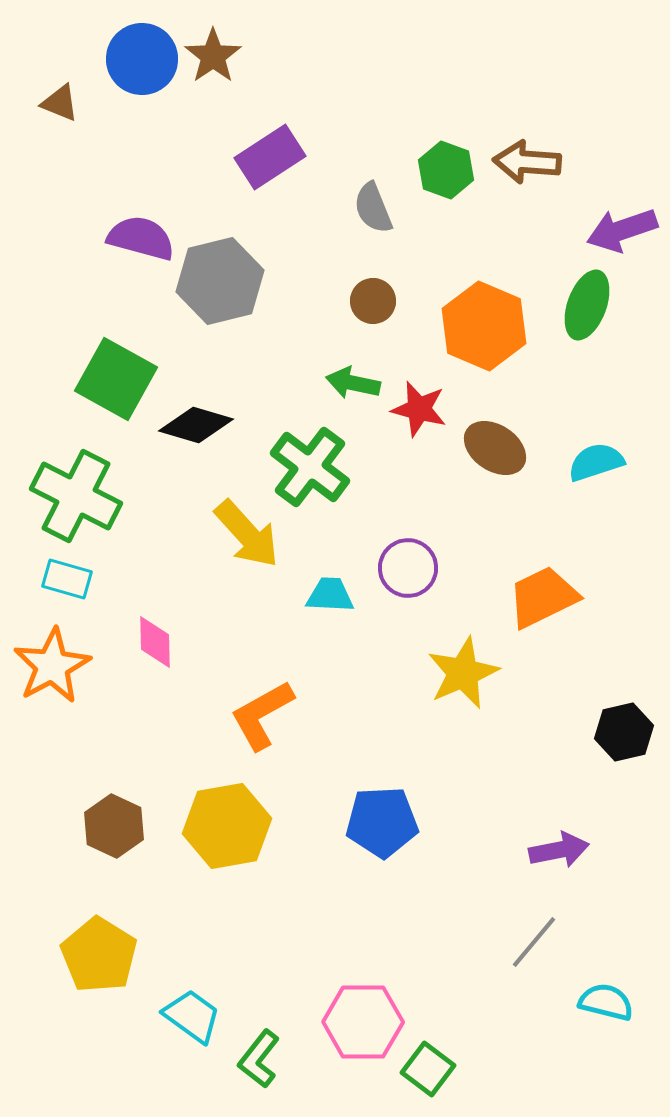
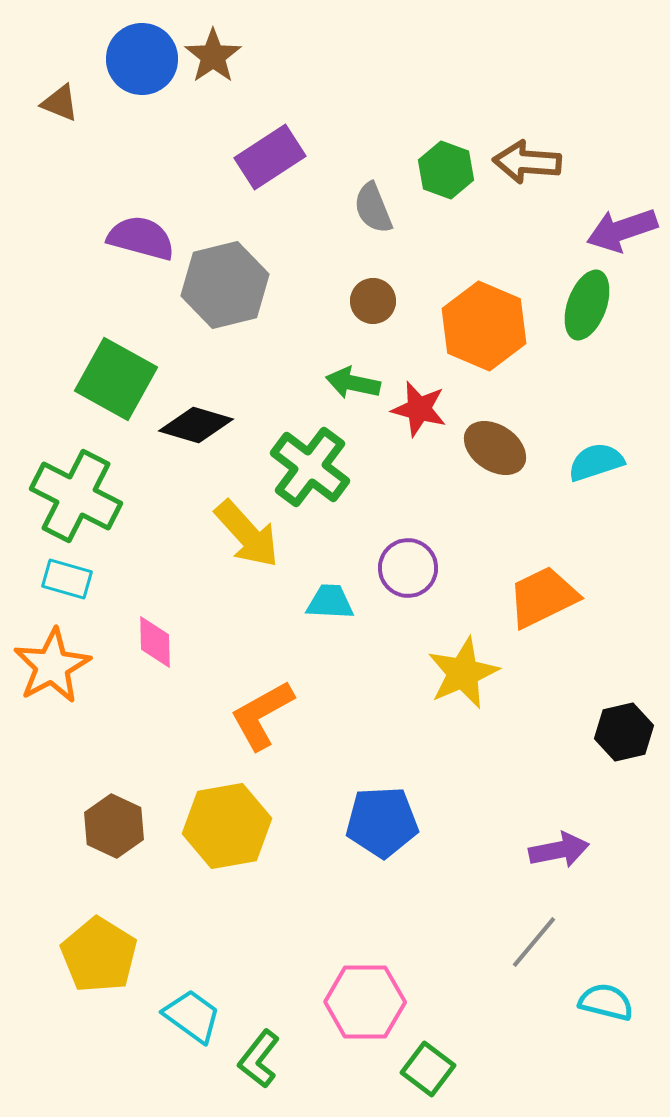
gray hexagon at (220, 281): moved 5 px right, 4 px down
cyan trapezoid at (330, 595): moved 7 px down
pink hexagon at (363, 1022): moved 2 px right, 20 px up
